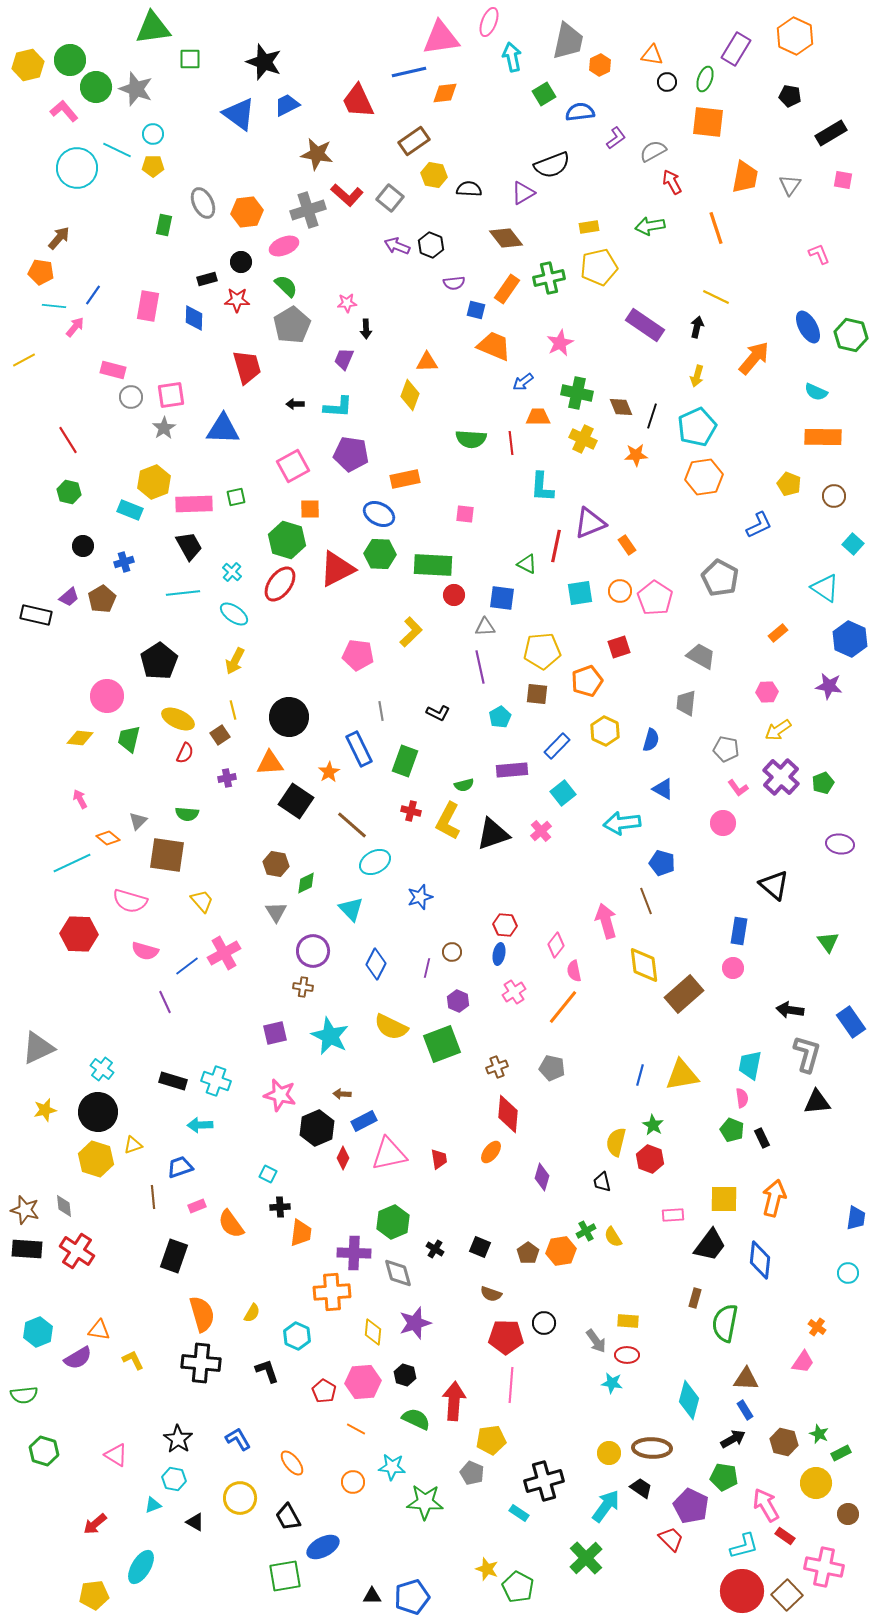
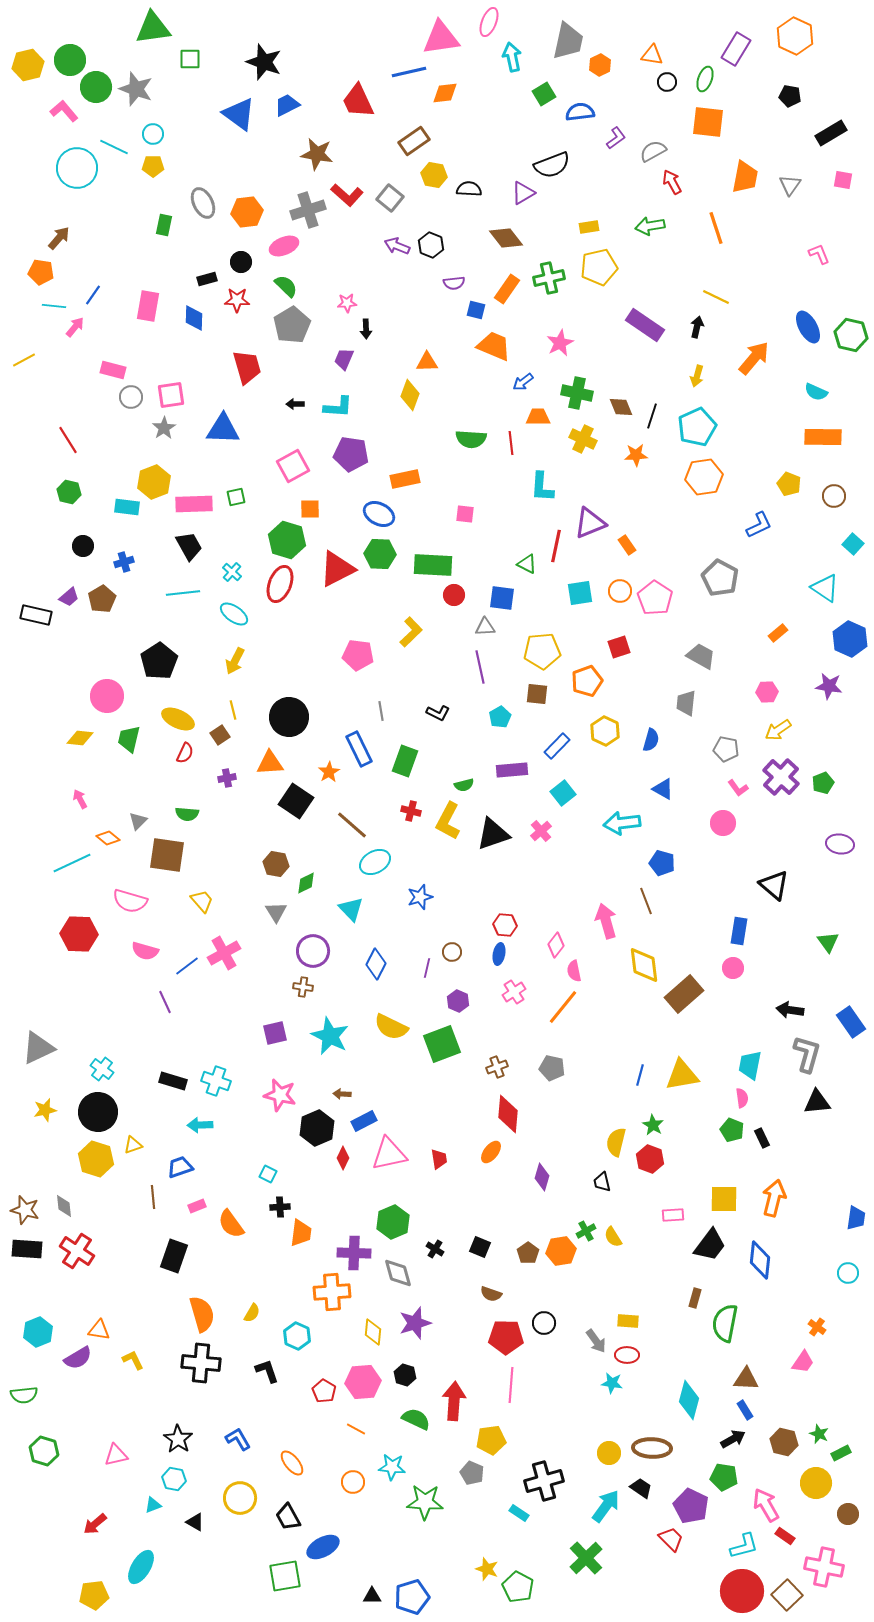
cyan line at (117, 150): moved 3 px left, 3 px up
cyan rectangle at (130, 510): moved 3 px left, 3 px up; rotated 15 degrees counterclockwise
red ellipse at (280, 584): rotated 15 degrees counterclockwise
pink triangle at (116, 1455): rotated 45 degrees counterclockwise
